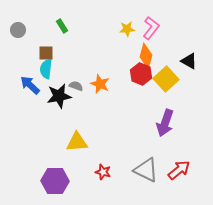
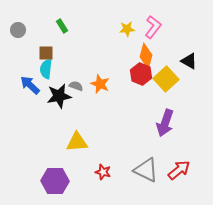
pink L-shape: moved 2 px right, 1 px up
